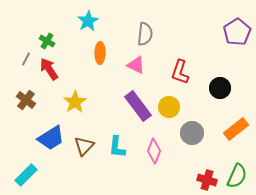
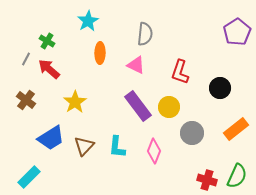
red arrow: rotated 15 degrees counterclockwise
cyan rectangle: moved 3 px right, 2 px down
